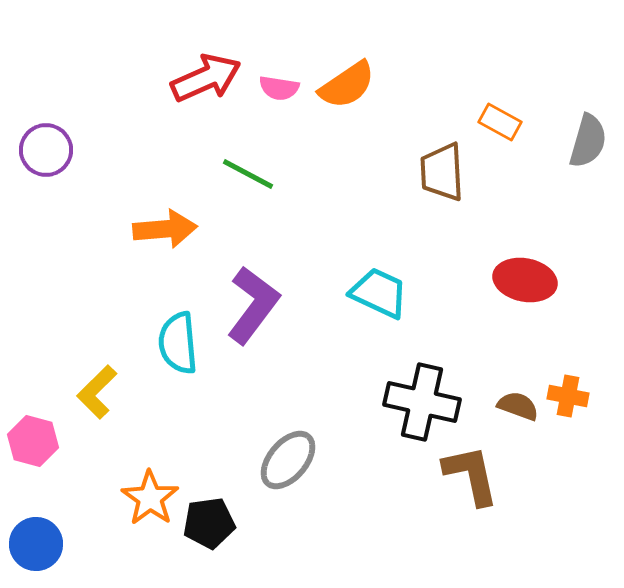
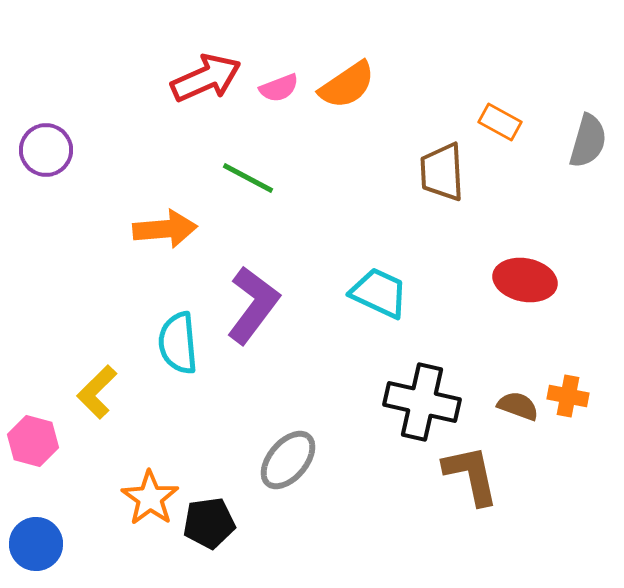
pink semicircle: rotated 30 degrees counterclockwise
green line: moved 4 px down
